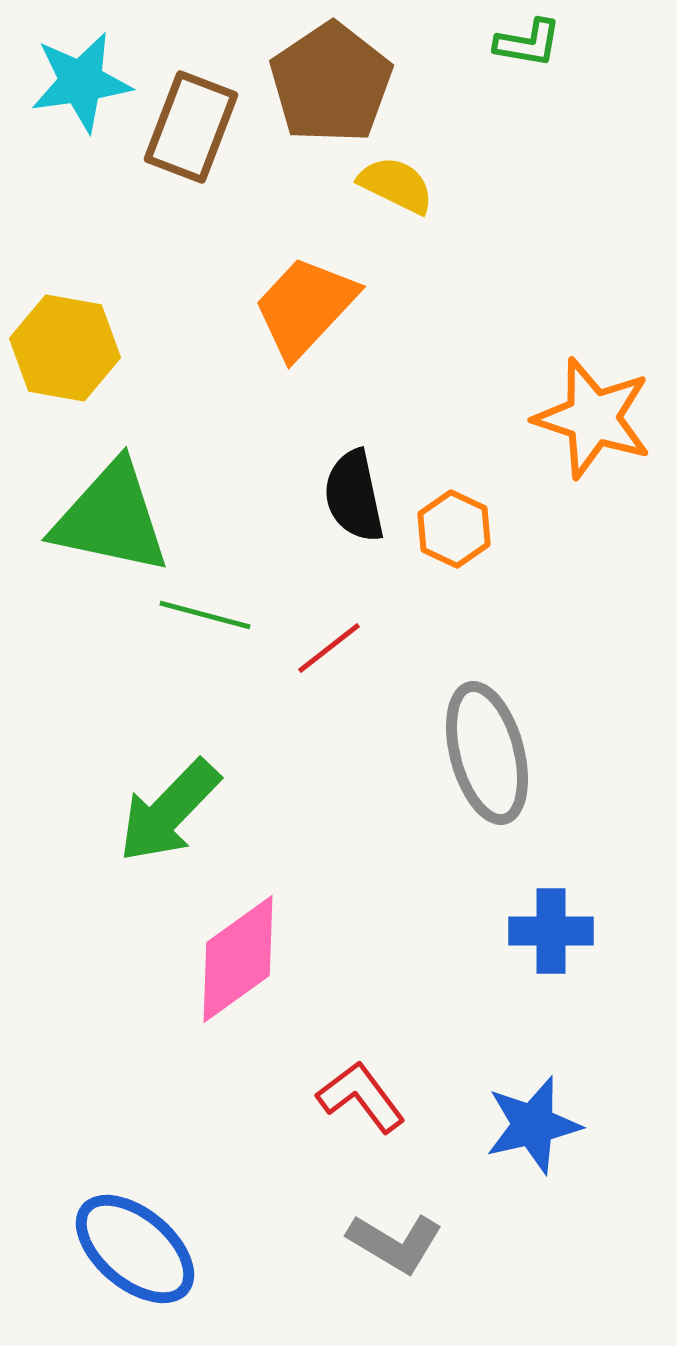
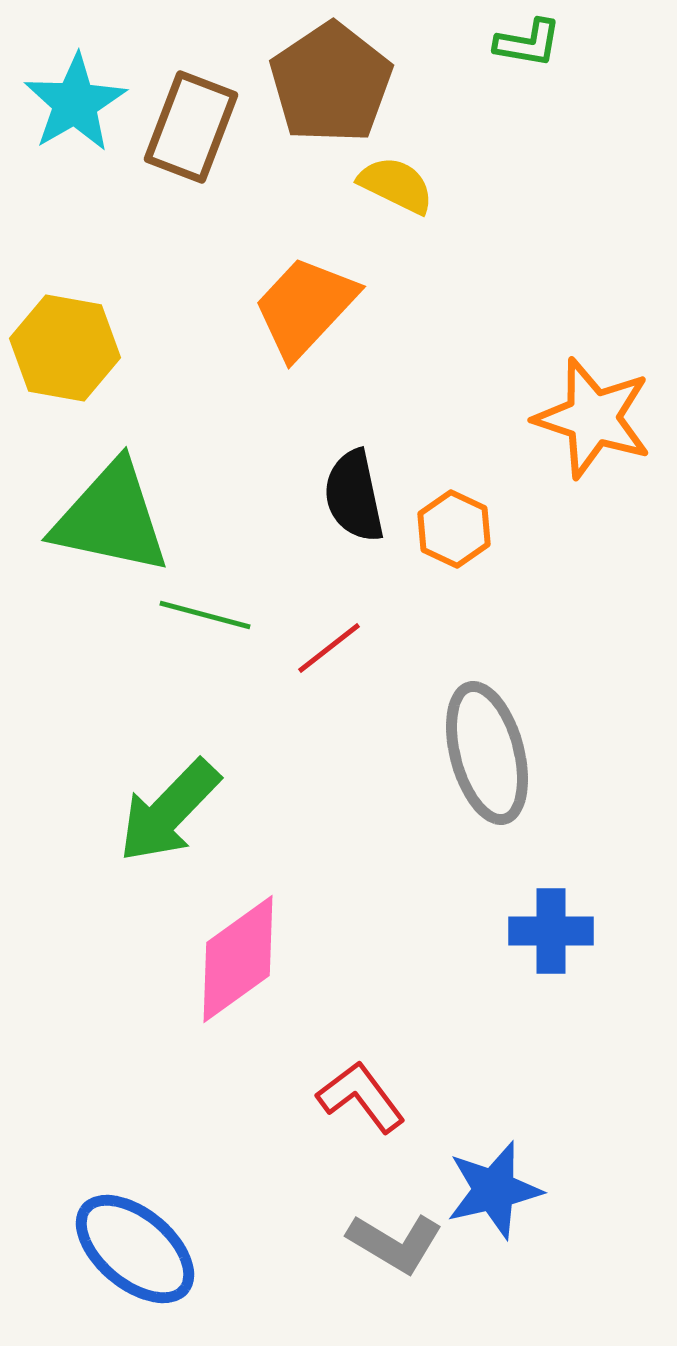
cyan star: moved 6 px left, 21 px down; rotated 22 degrees counterclockwise
blue star: moved 39 px left, 65 px down
